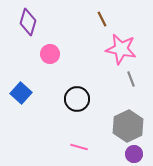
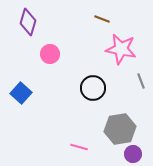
brown line: rotated 42 degrees counterclockwise
gray line: moved 10 px right, 2 px down
black circle: moved 16 px right, 11 px up
gray hexagon: moved 8 px left, 3 px down; rotated 16 degrees clockwise
purple circle: moved 1 px left
